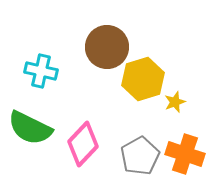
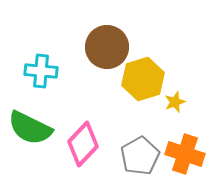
cyan cross: rotated 8 degrees counterclockwise
